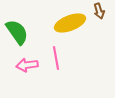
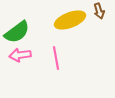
yellow ellipse: moved 3 px up
green semicircle: rotated 88 degrees clockwise
pink arrow: moved 7 px left, 10 px up
